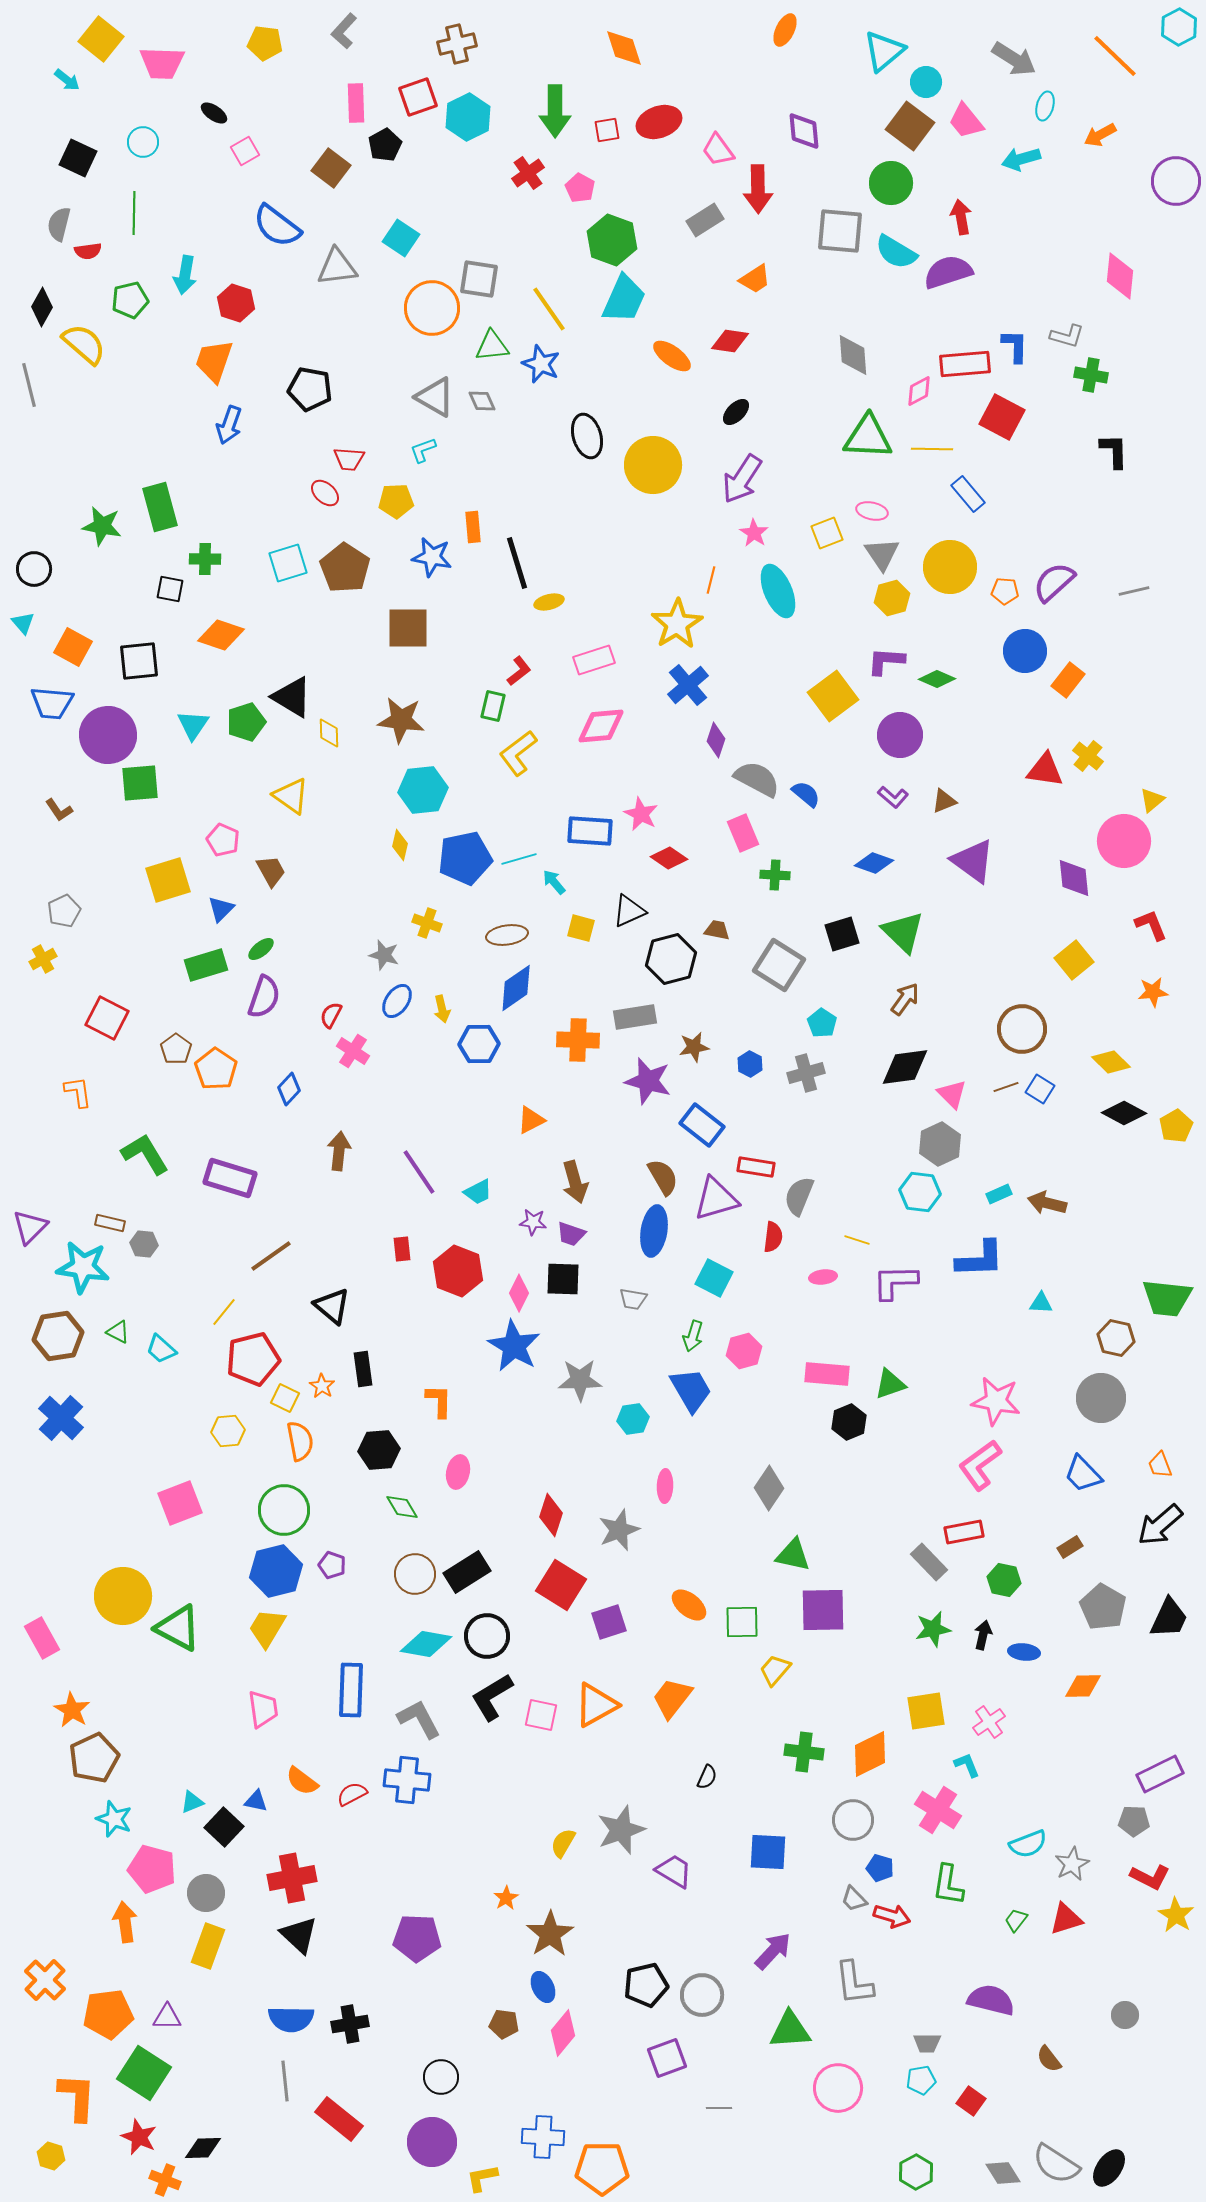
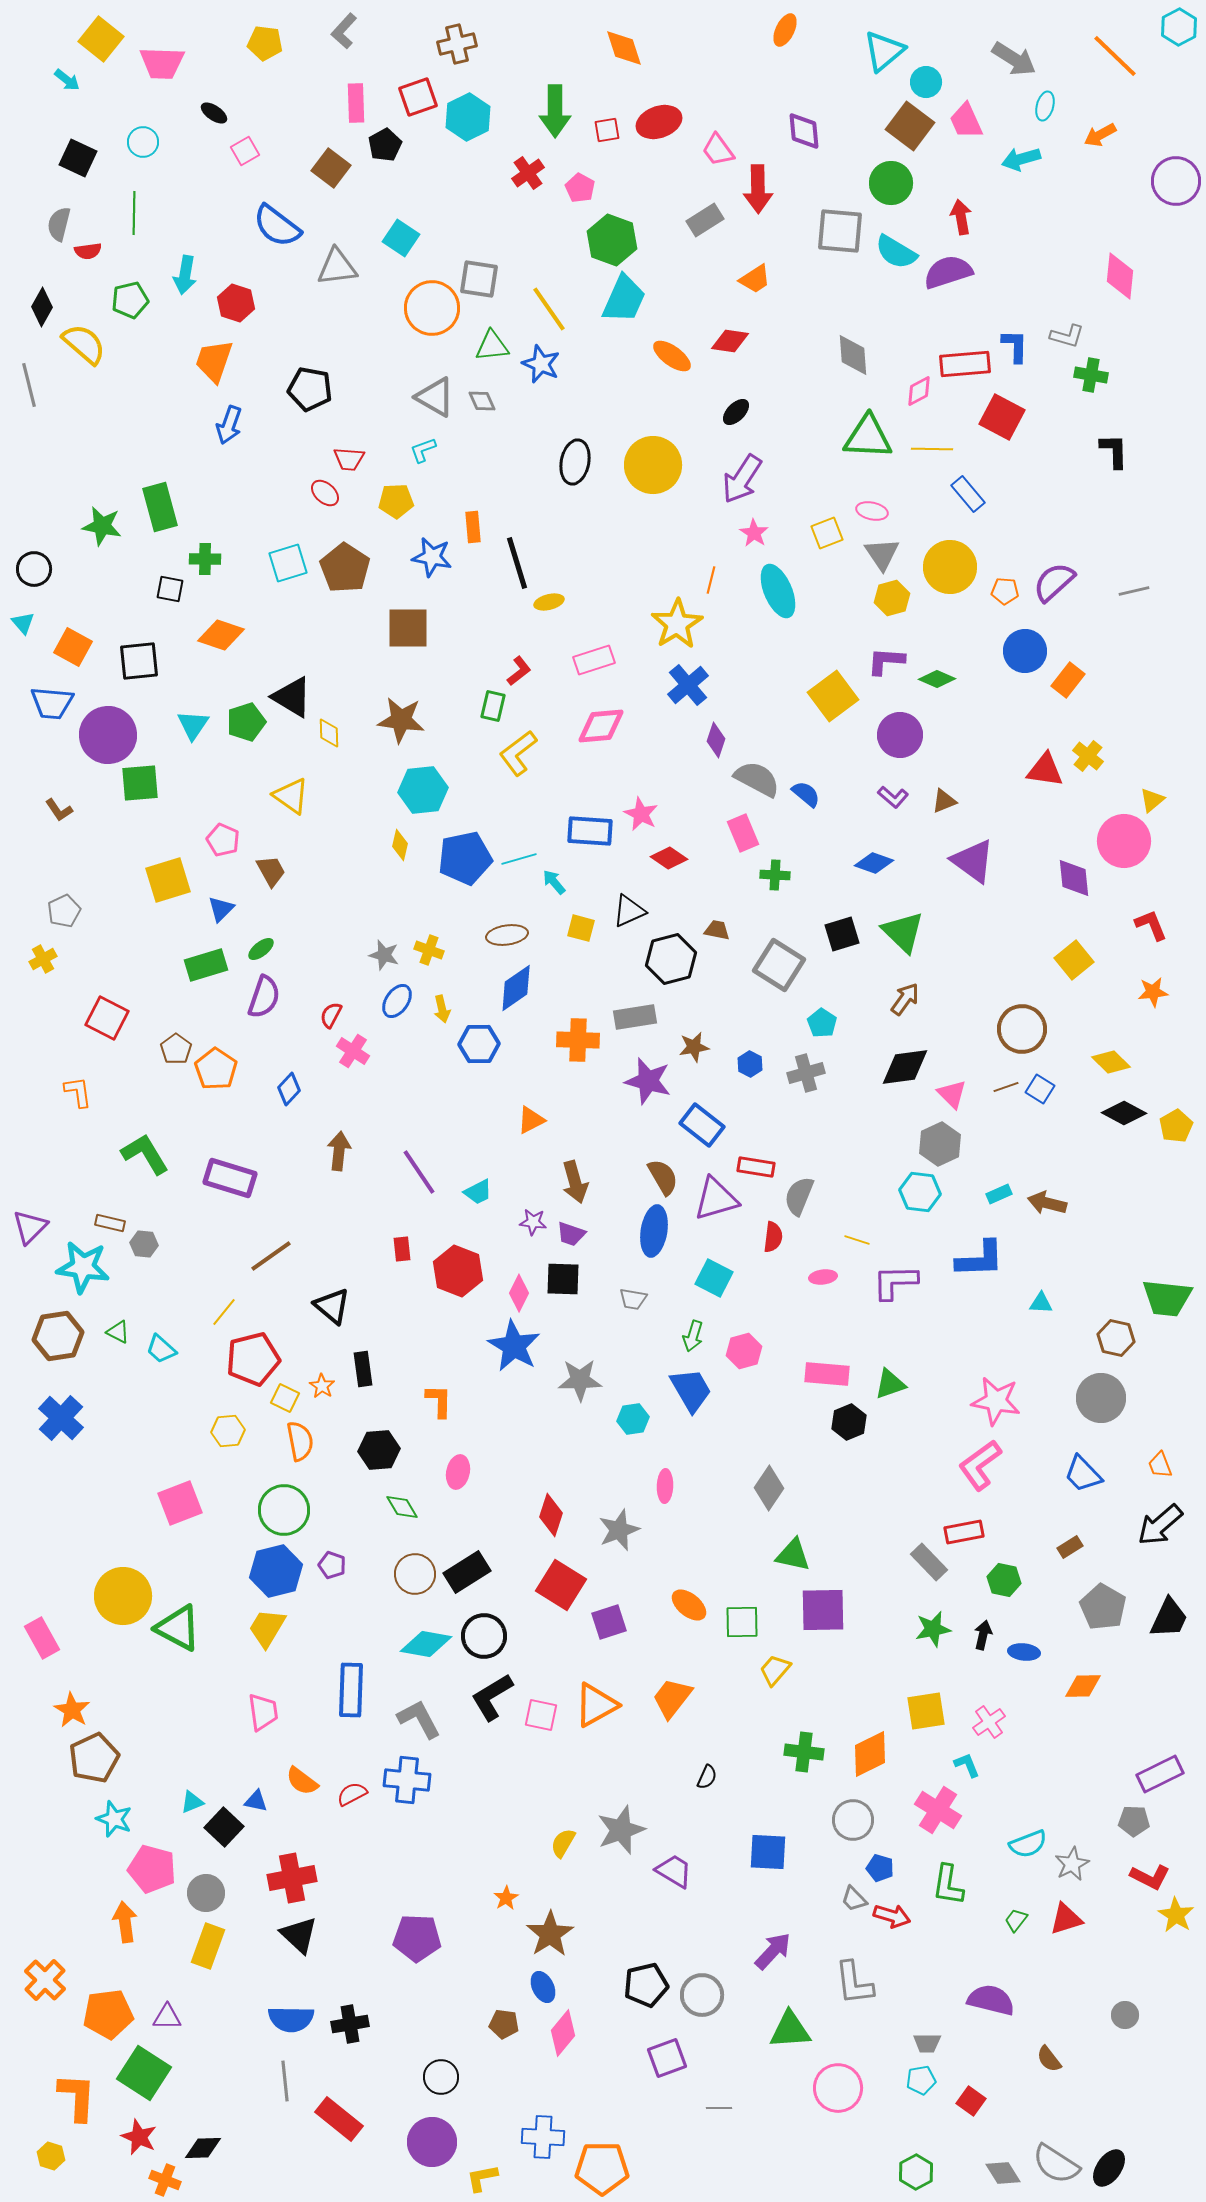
pink trapezoid at (966, 121): rotated 15 degrees clockwise
black ellipse at (587, 436): moved 12 px left, 26 px down; rotated 27 degrees clockwise
yellow cross at (427, 923): moved 2 px right, 27 px down
black circle at (487, 1636): moved 3 px left
pink trapezoid at (263, 1709): moved 3 px down
